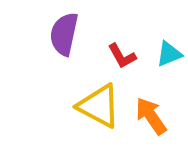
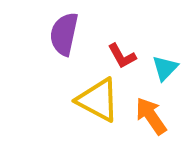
cyan triangle: moved 4 px left, 14 px down; rotated 24 degrees counterclockwise
yellow triangle: moved 1 px left, 6 px up
